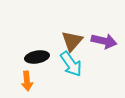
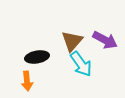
purple arrow: moved 1 px right, 1 px up; rotated 15 degrees clockwise
cyan arrow: moved 10 px right
